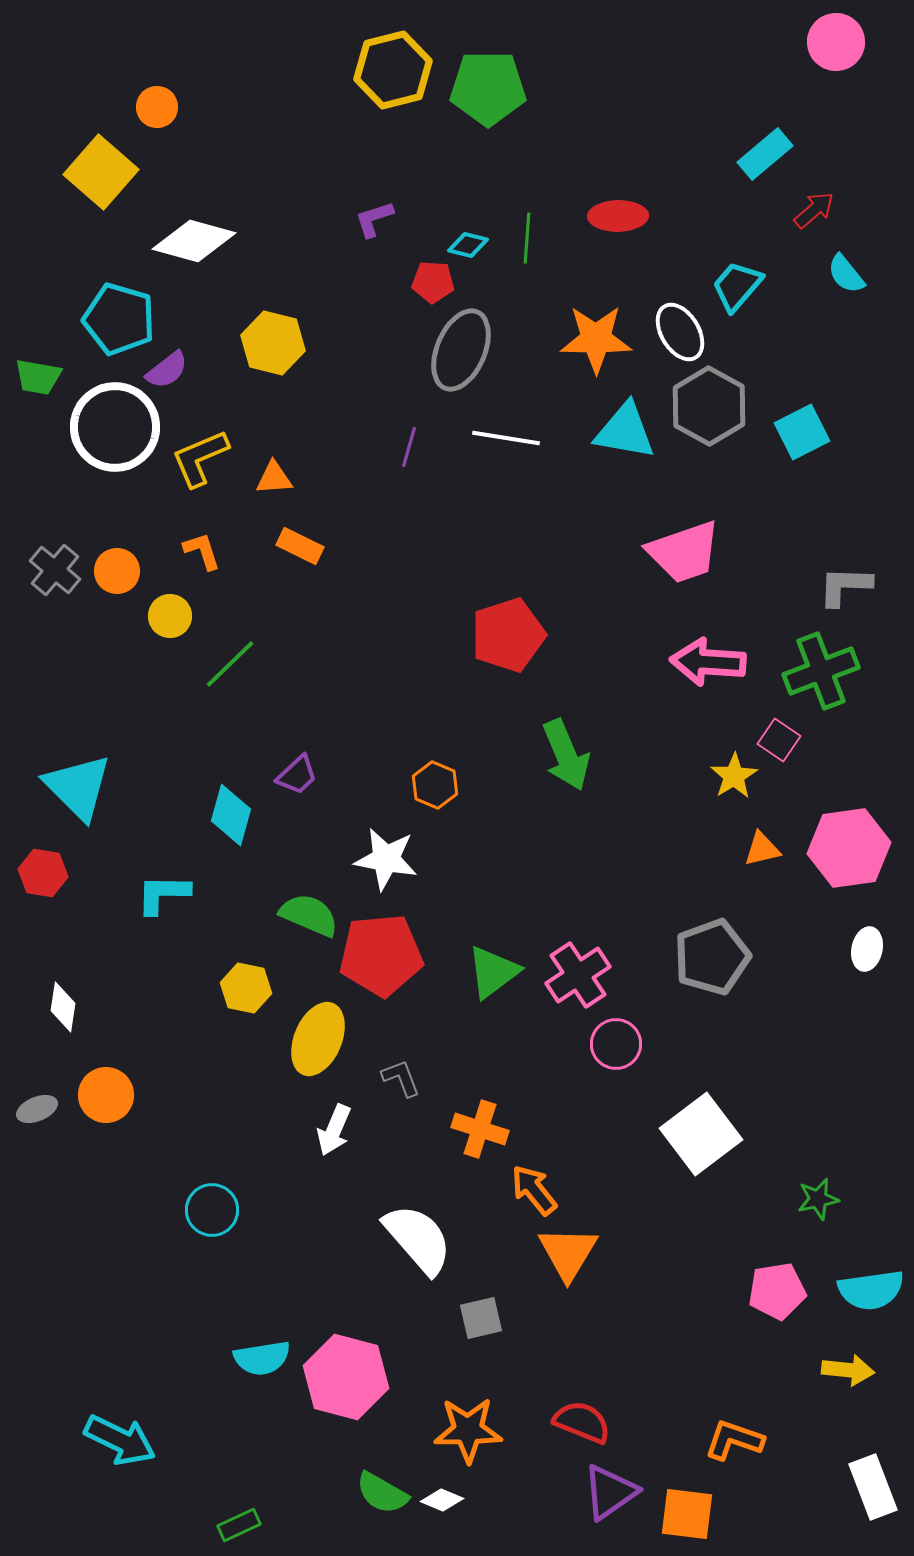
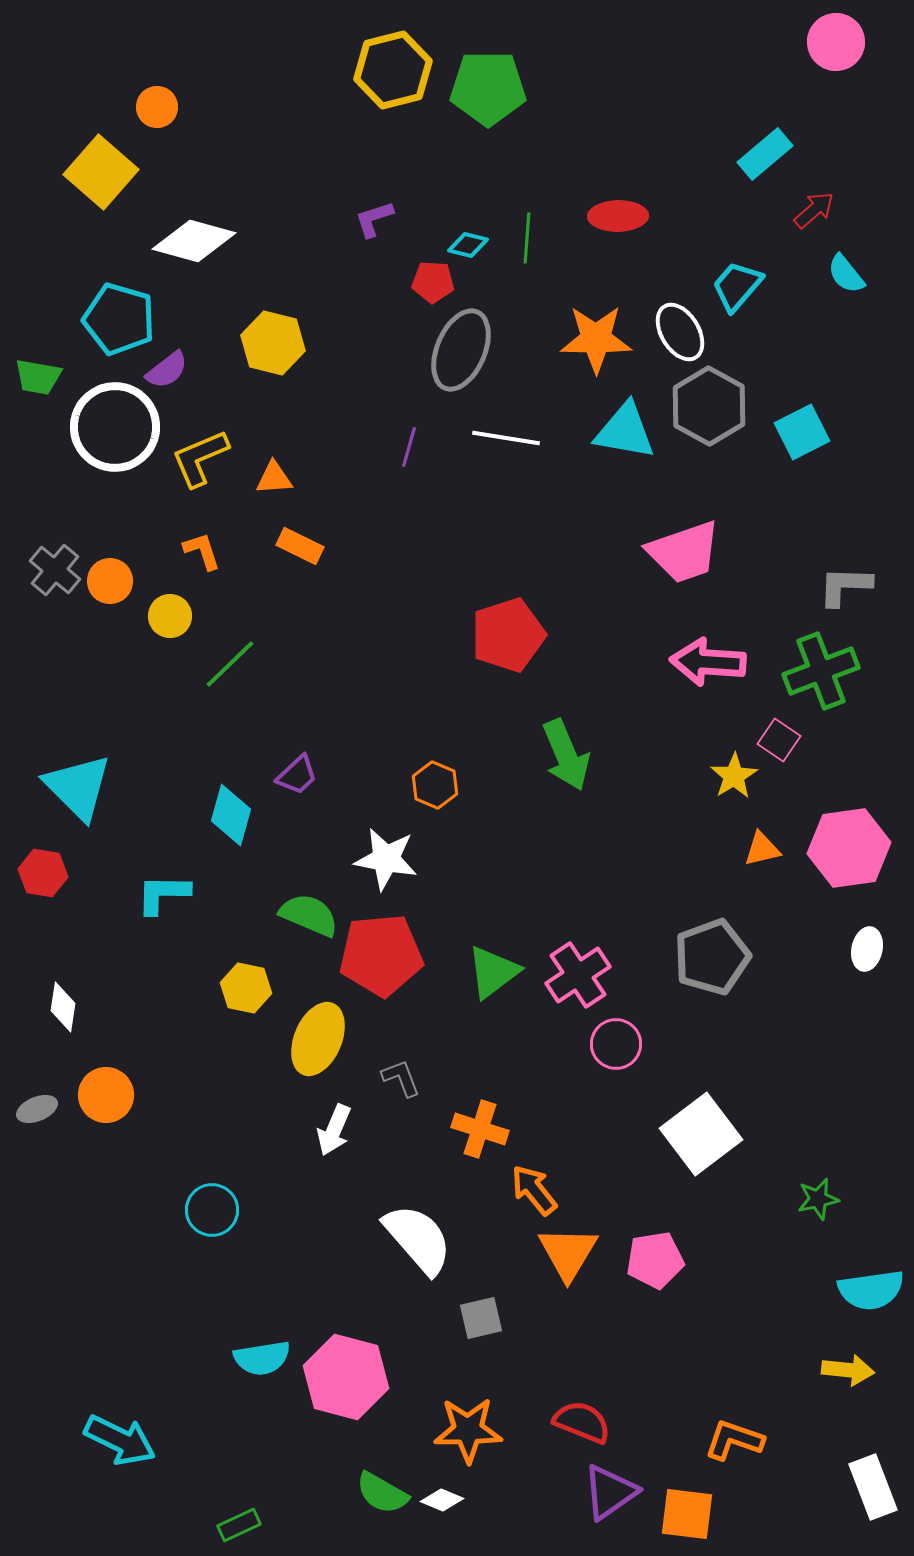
orange circle at (117, 571): moved 7 px left, 10 px down
pink pentagon at (777, 1291): moved 122 px left, 31 px up
